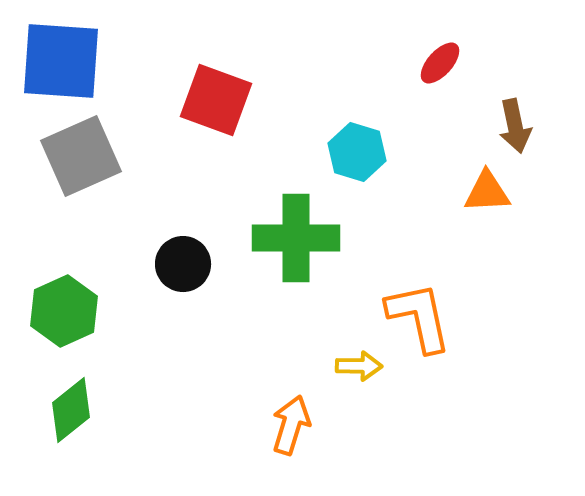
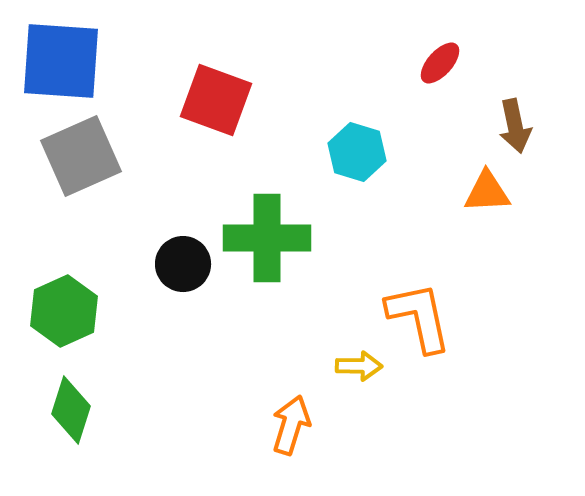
green cross: moved 29 px left
green diamond: rotated 34 degrees counterclockwise
